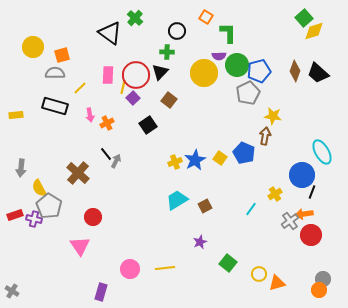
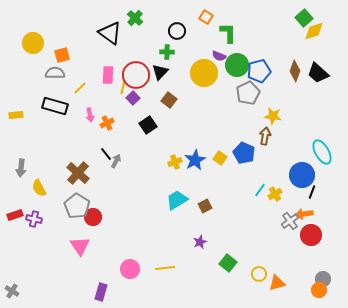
yellow circle at (33, 47): moved 4 px up
purple semicircle at (219, 56): rotated 24 degrees clockwise
gray pentagon at (49, 206): moved 28 px right
cyan line at (251, 209): moved 9 px right, 19 px up
